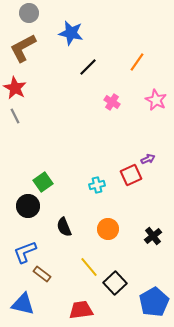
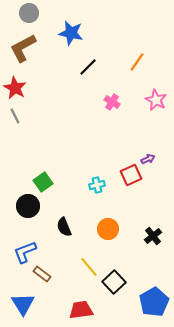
black square: moved 1 px left, 1 px up
blue triangle: rotated 45 degrees clockwise
